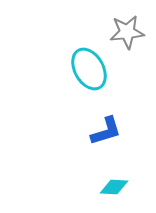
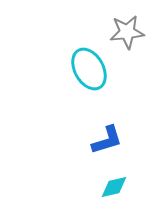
blue L-shape: moved 1 px right, 9 px down
cyan diamond: rotated 16 degrees counterclockwise
